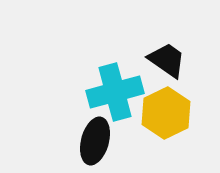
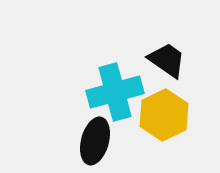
yellow hexagon: moved 2 px left, 2 px down
